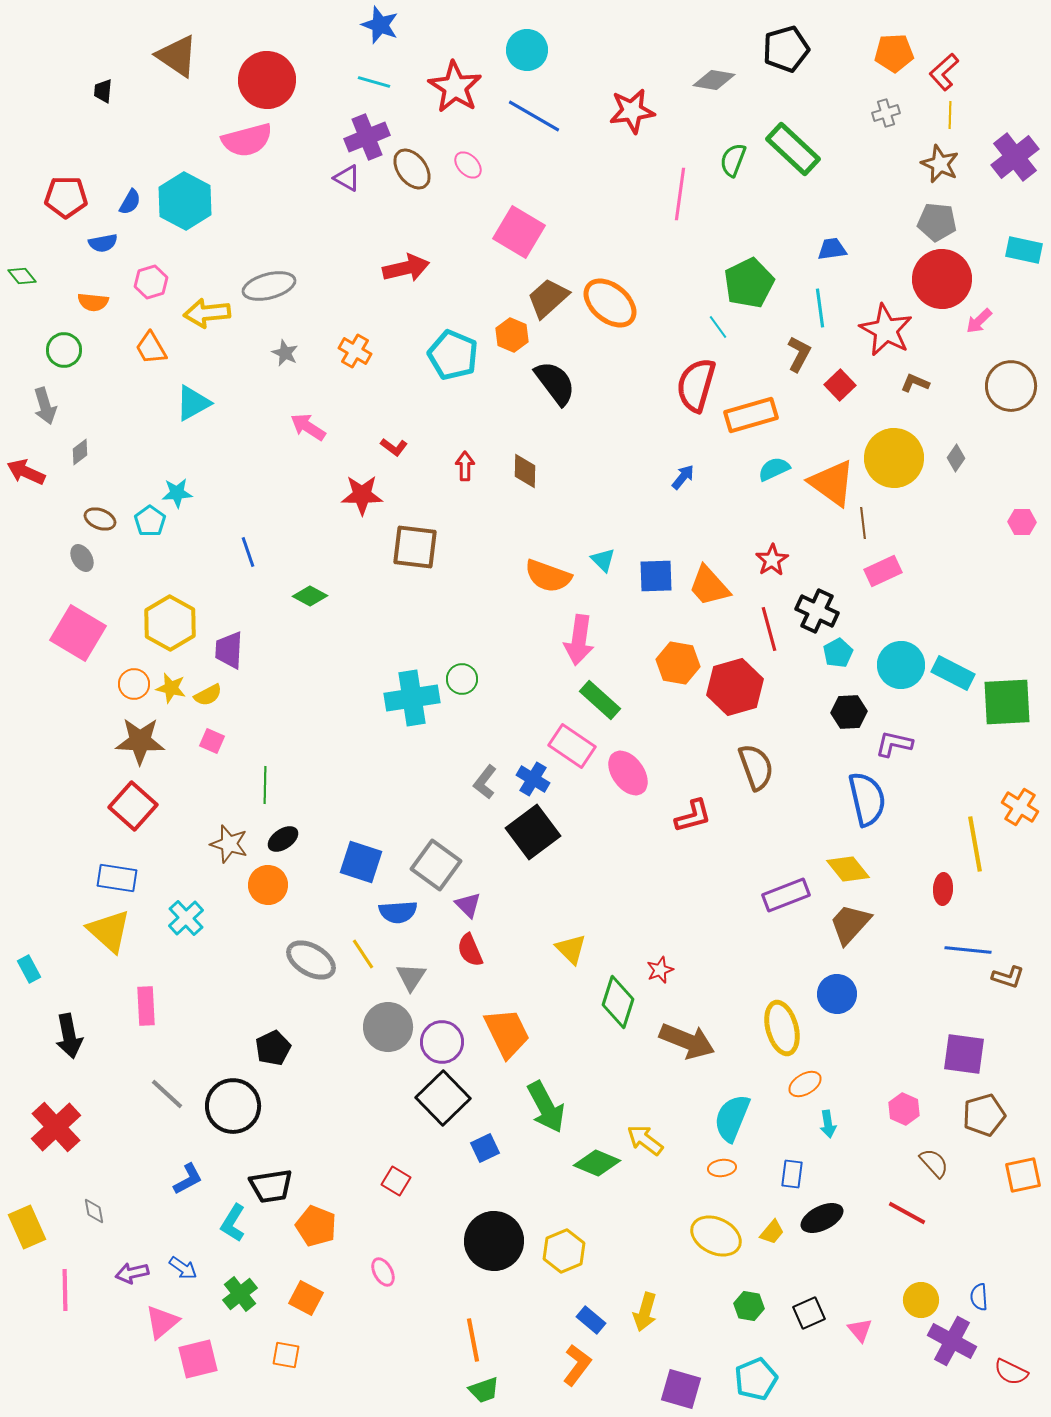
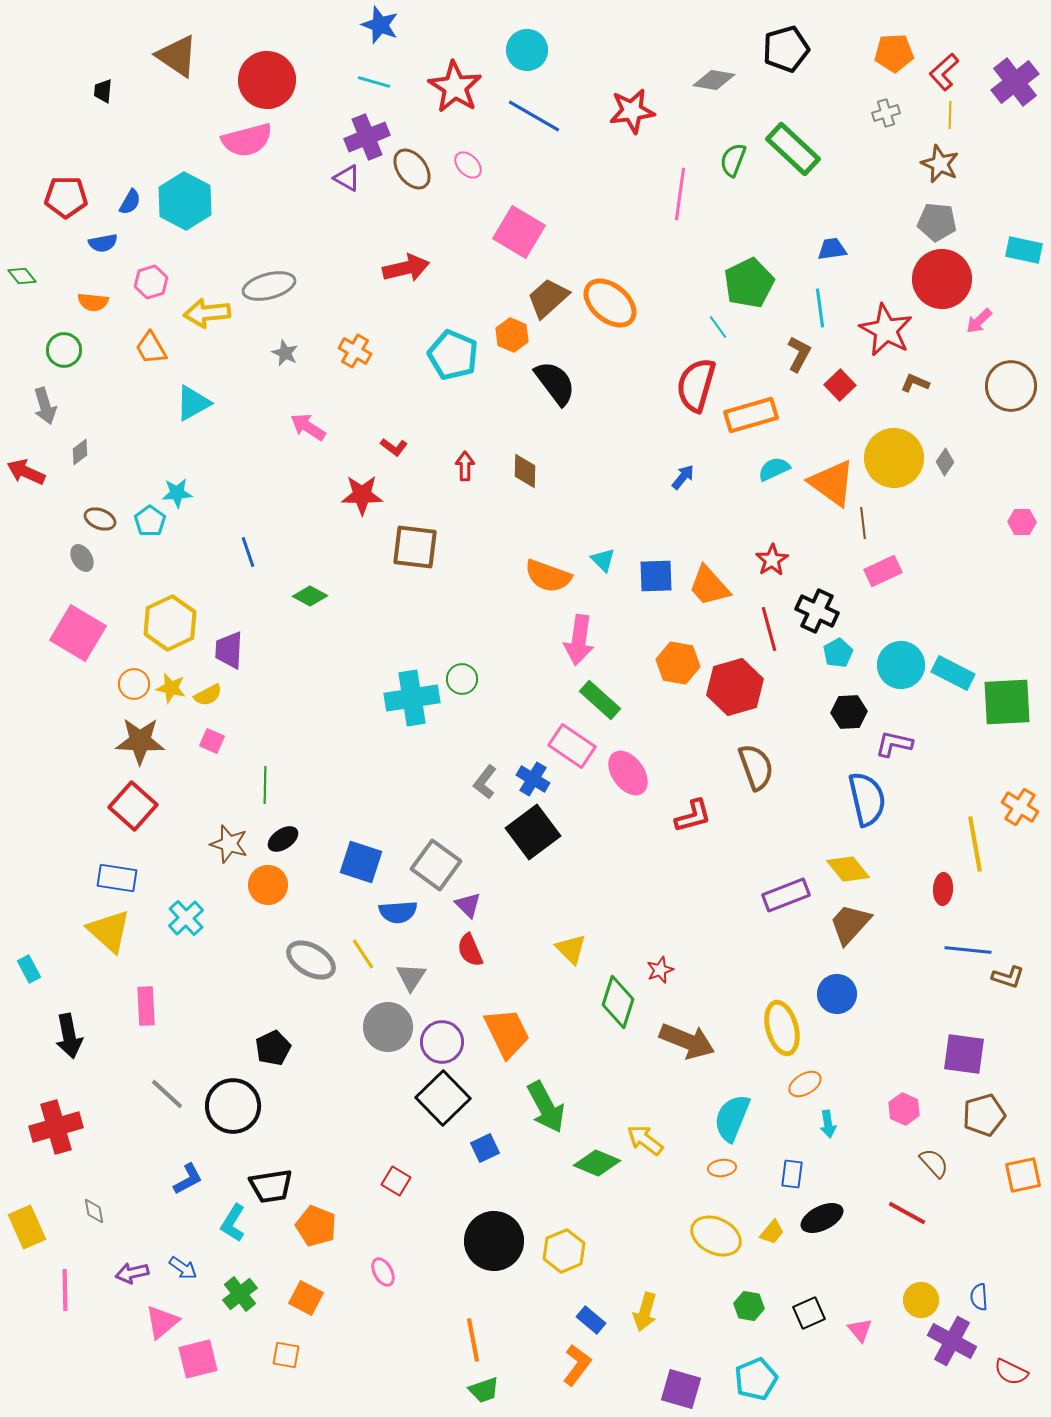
purple cross at (1015, 157): moved 75 px up
gray diamond at (956, 458): moved 11 px left, 4 px down
yellow hexagon at (170, 623): rotated 6 degrees clockwise
red cross at (56, 1127): rotated 27 degrees clockwise
